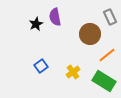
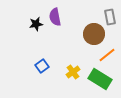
gray rectangle: rotated 14 degrees clockwise
black star: rotated 16 degrees clockwise
brown circle: moved 4 px right
blue square: moved 1 px right
green rectangle: moved 4 px left, 2 px up
